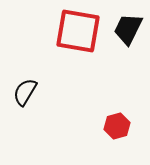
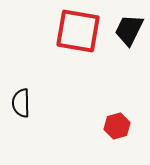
black trapezoid: moved 1 px right, 1 px down
black semicircle: moved 4 px left, 11 px down; rotated 32 degrees counterclockwise
